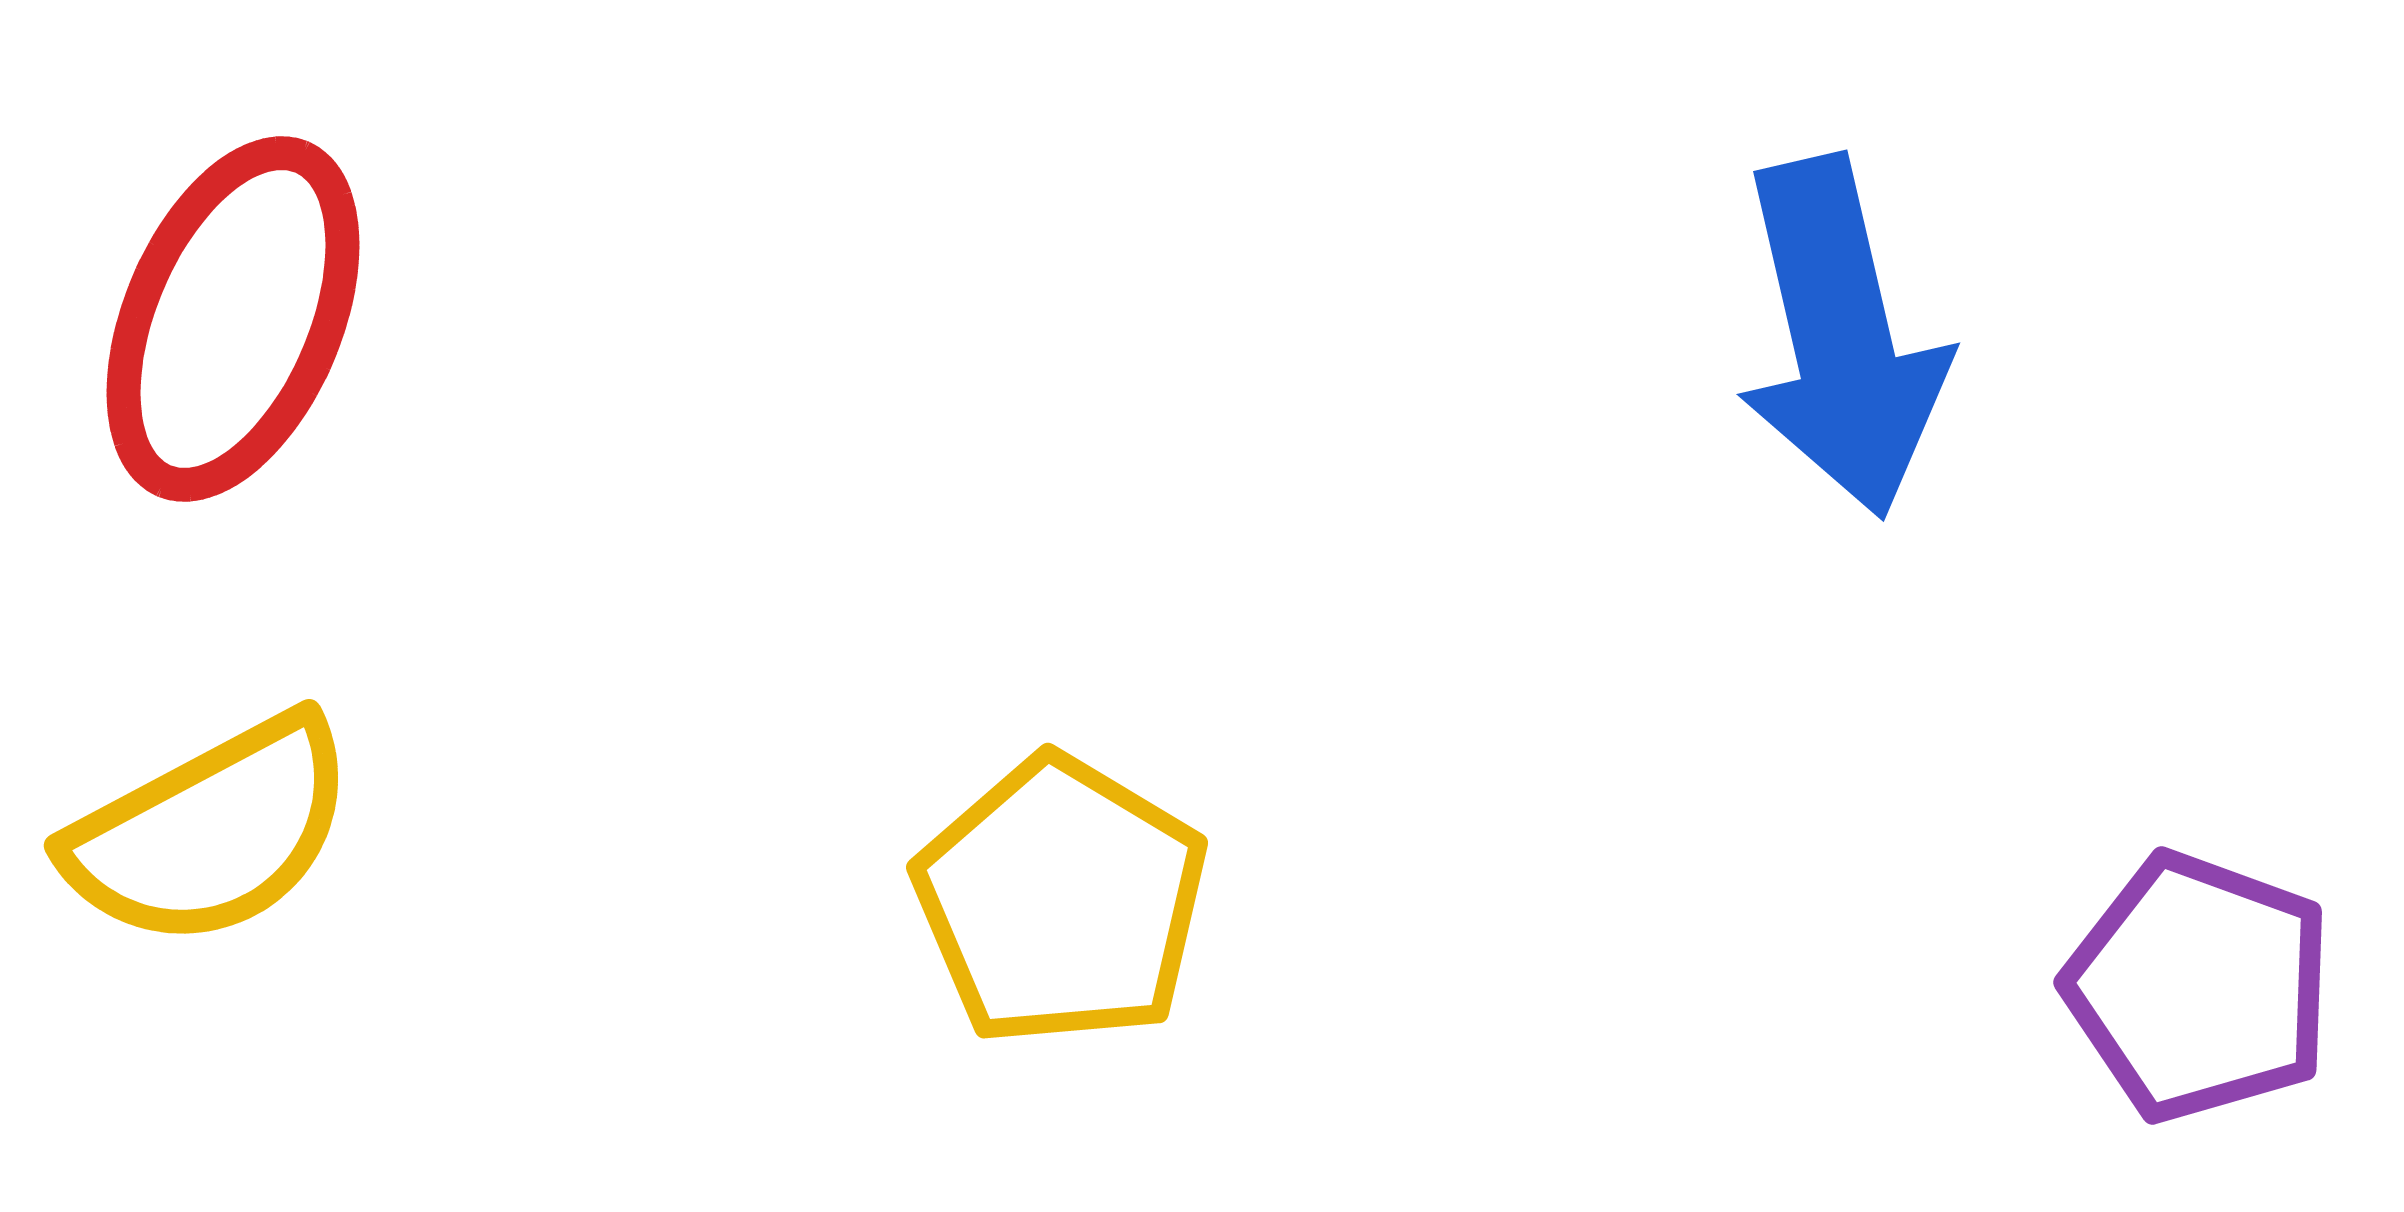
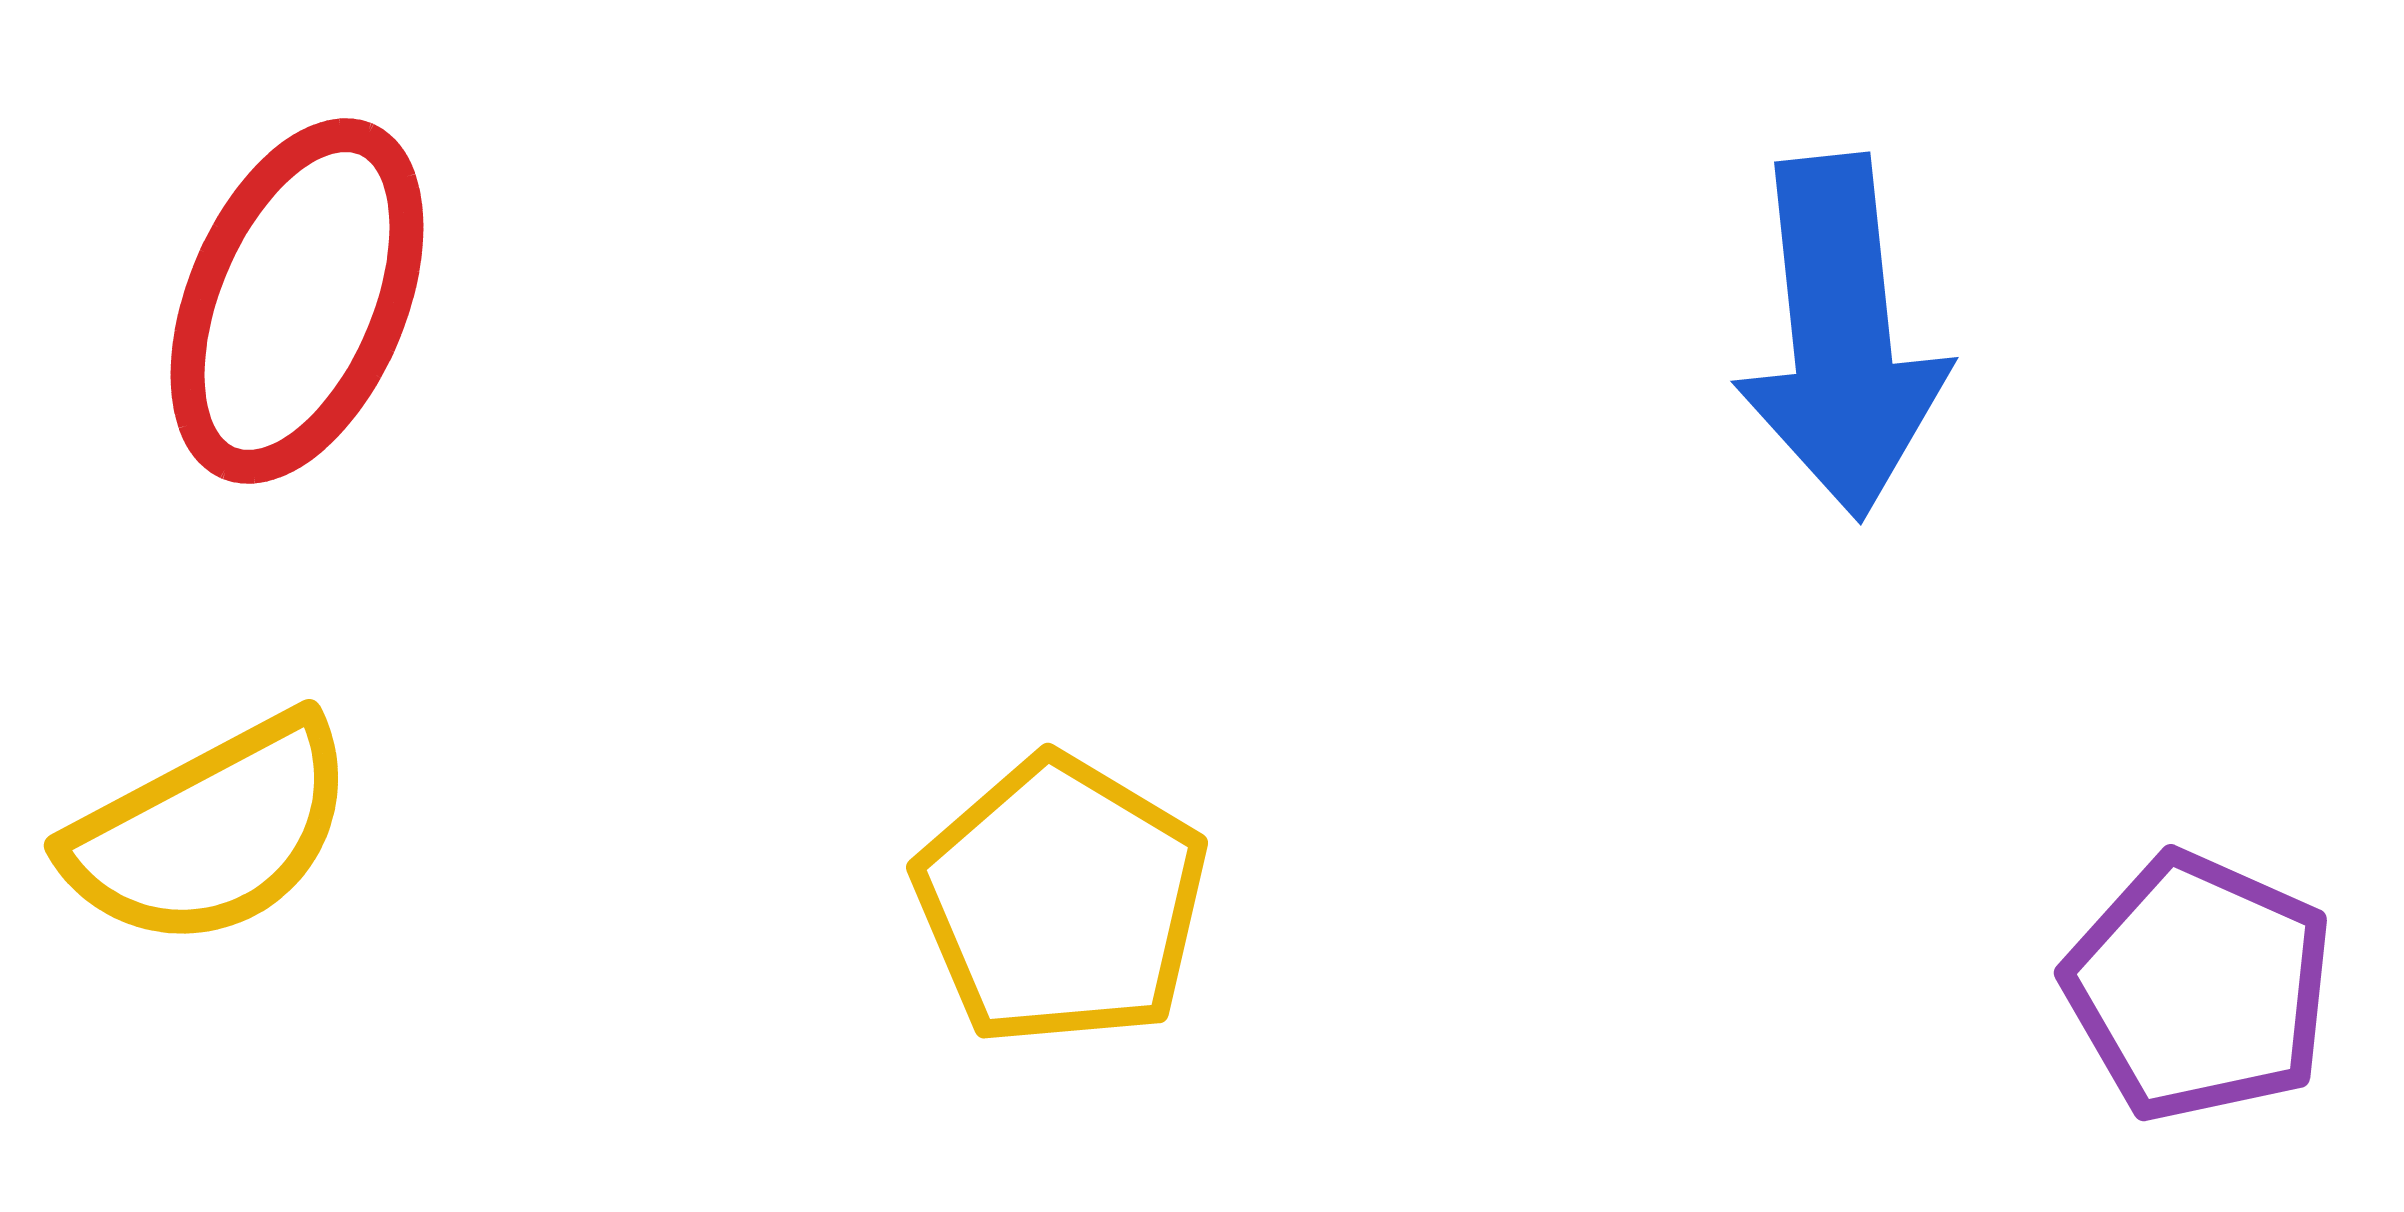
red ellipse: moved 64 px right, 18 px up
blue arrow: rotated 7 degrees clockwise
purple pentagon: rotated 4 degrees clockwise
